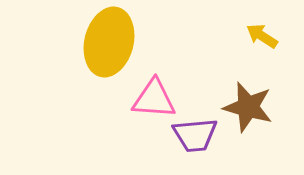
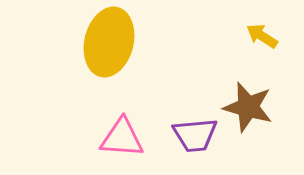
pink triangle: moved 32 px left, 39 px down
